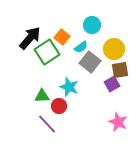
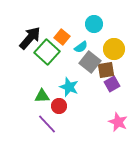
cyan circle: moved 2 px right, 1 px up
green square: rotated 15 degrees counterclockwise
brown square: moved 14 px left
